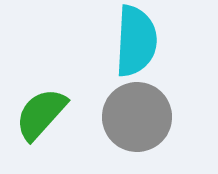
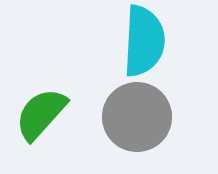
cyan semicircle: moved 8 px right
